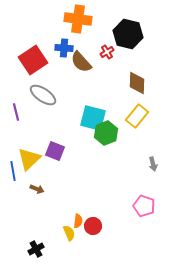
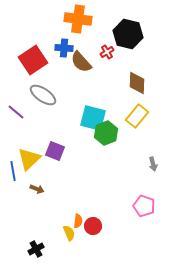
purple line: rotated 36 degrees counterclockwise
